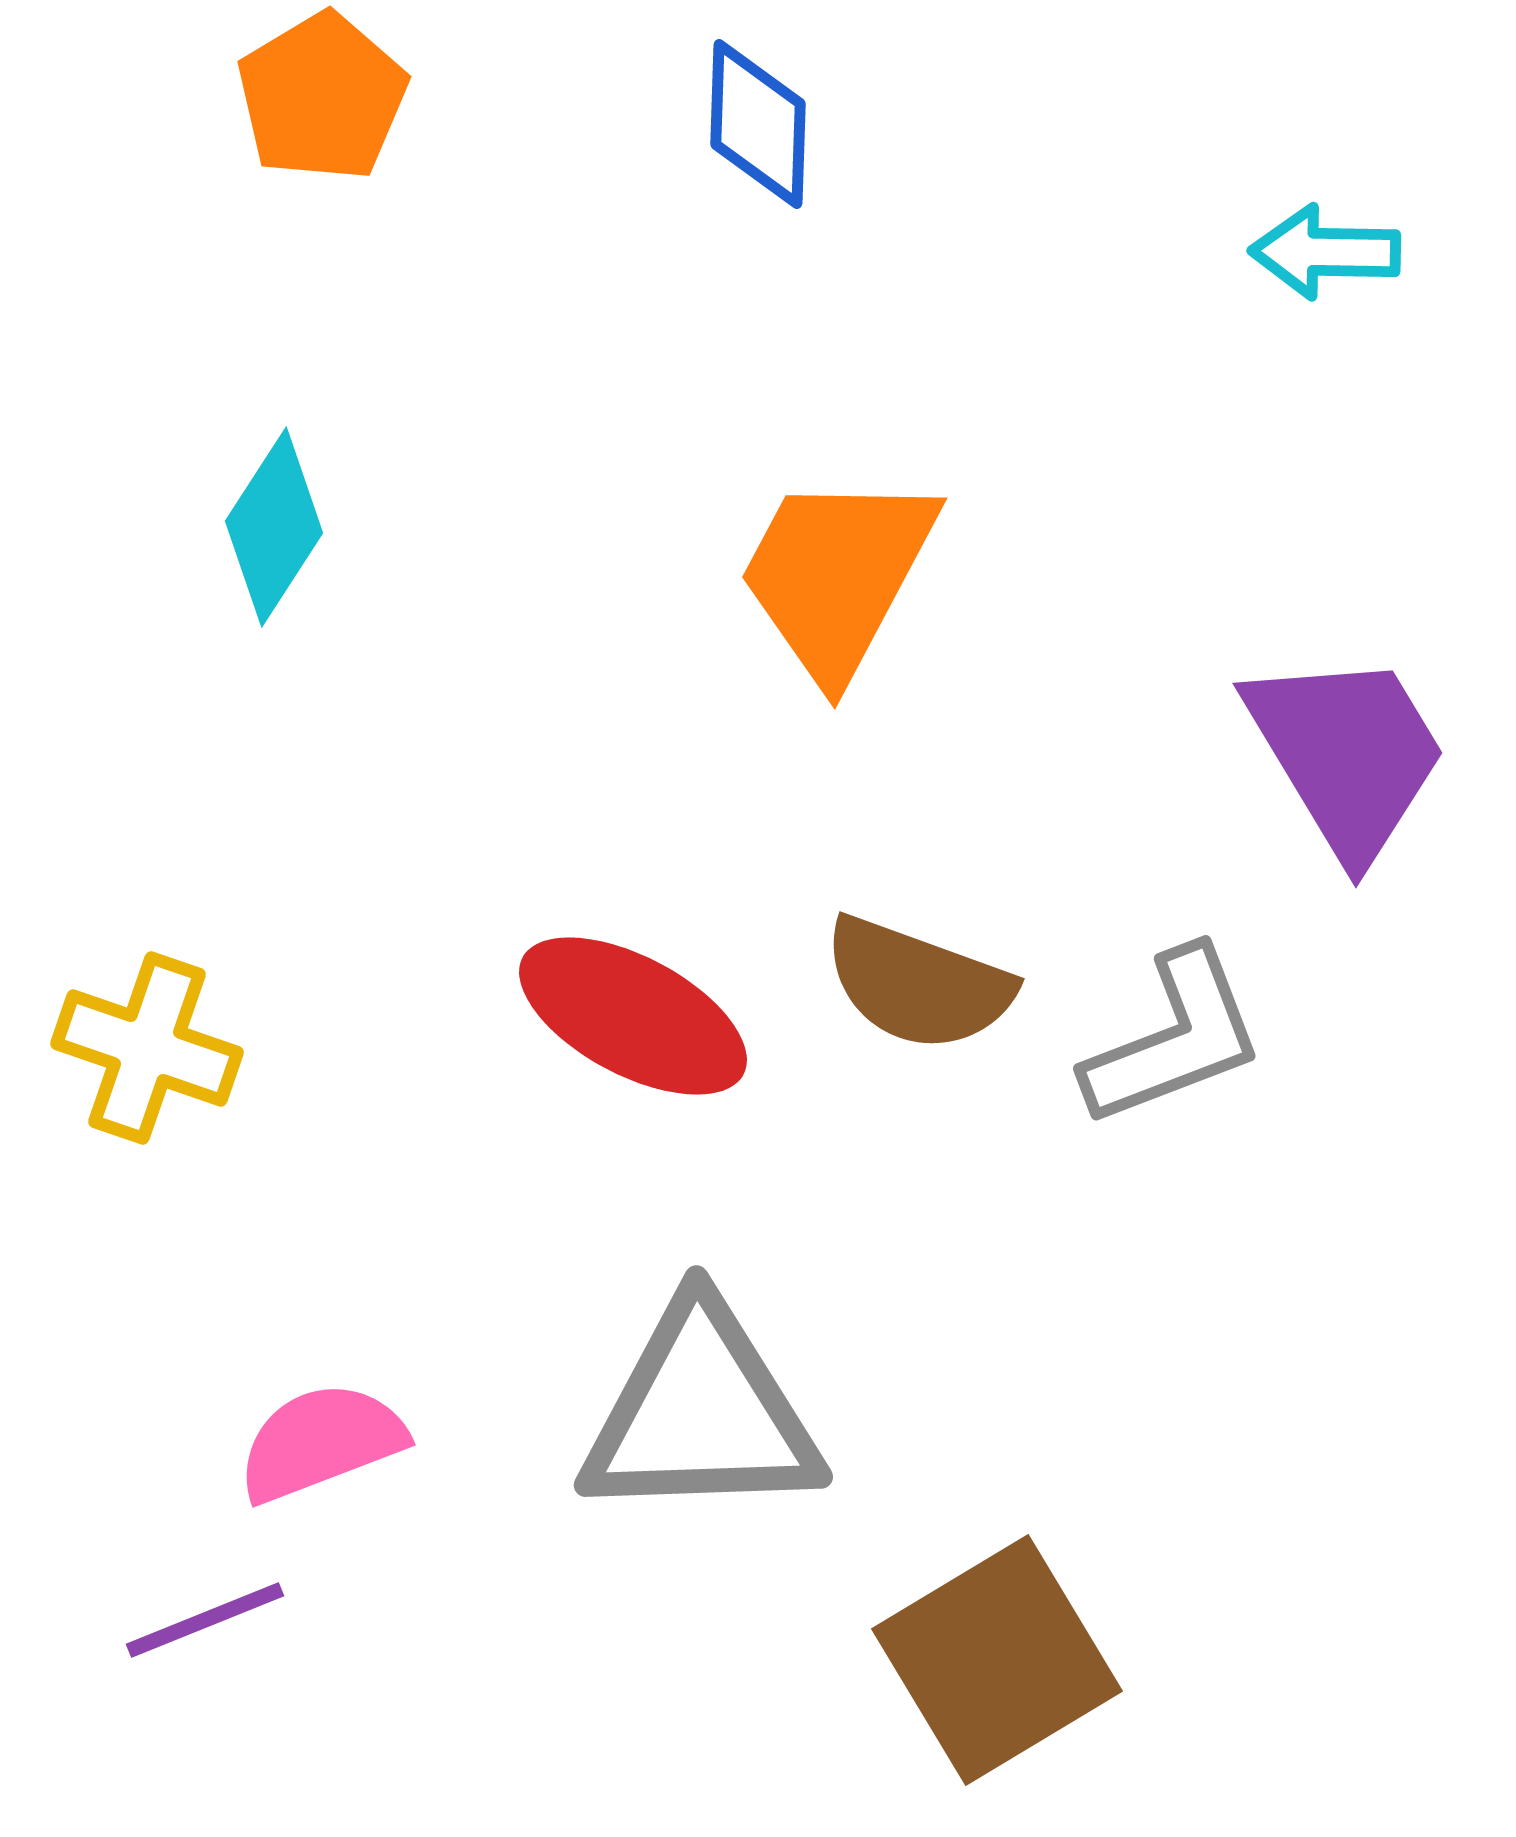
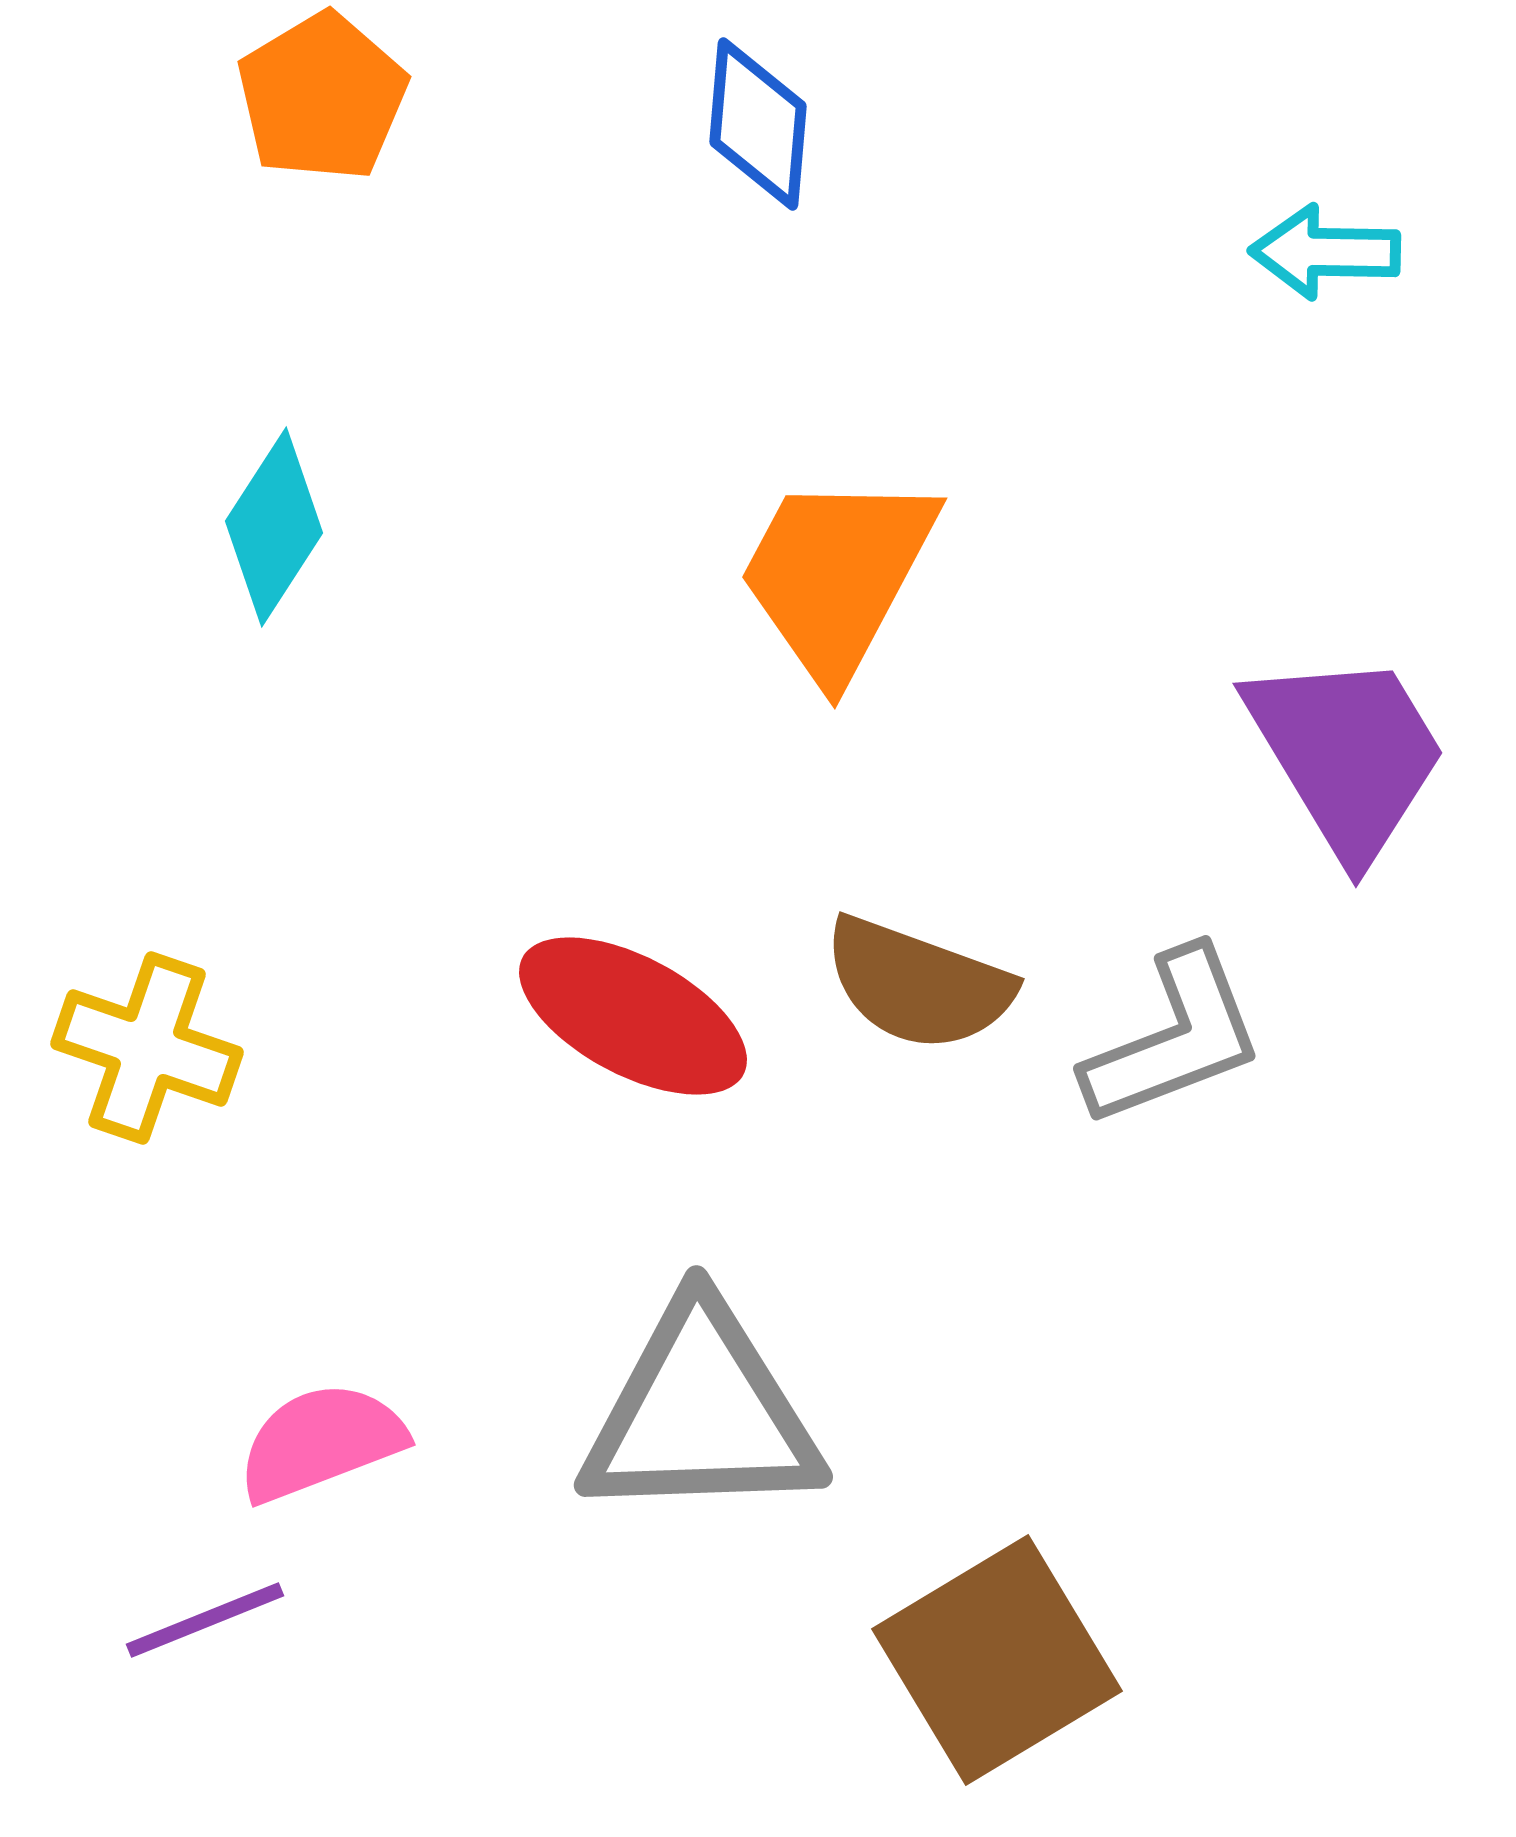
blue diamond: rotated 3 degrees clockwise
